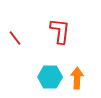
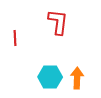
red L-shape: moved 2 px left, 9 px up
red line: rotated 35 degrees clockwise
